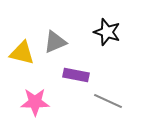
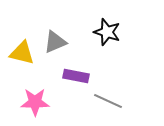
purple rectangle: moved 1 px down
